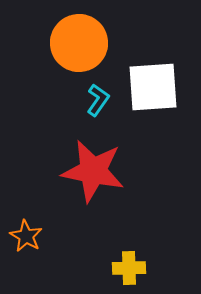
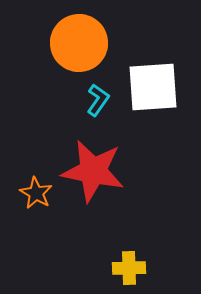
orange star: moved 10 px right, 43 px up
